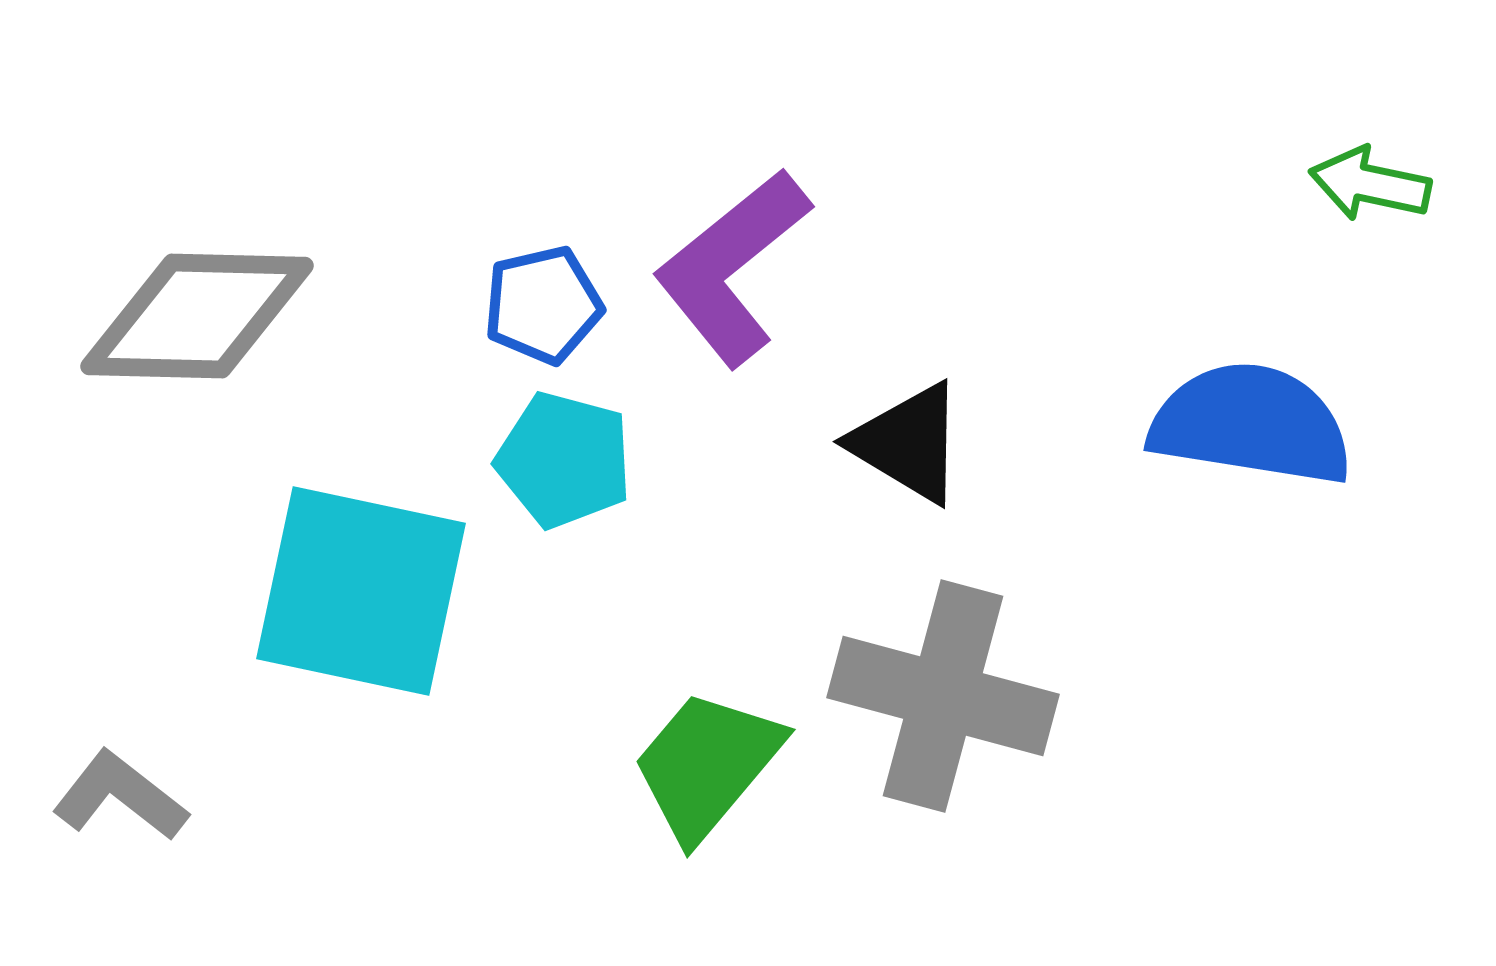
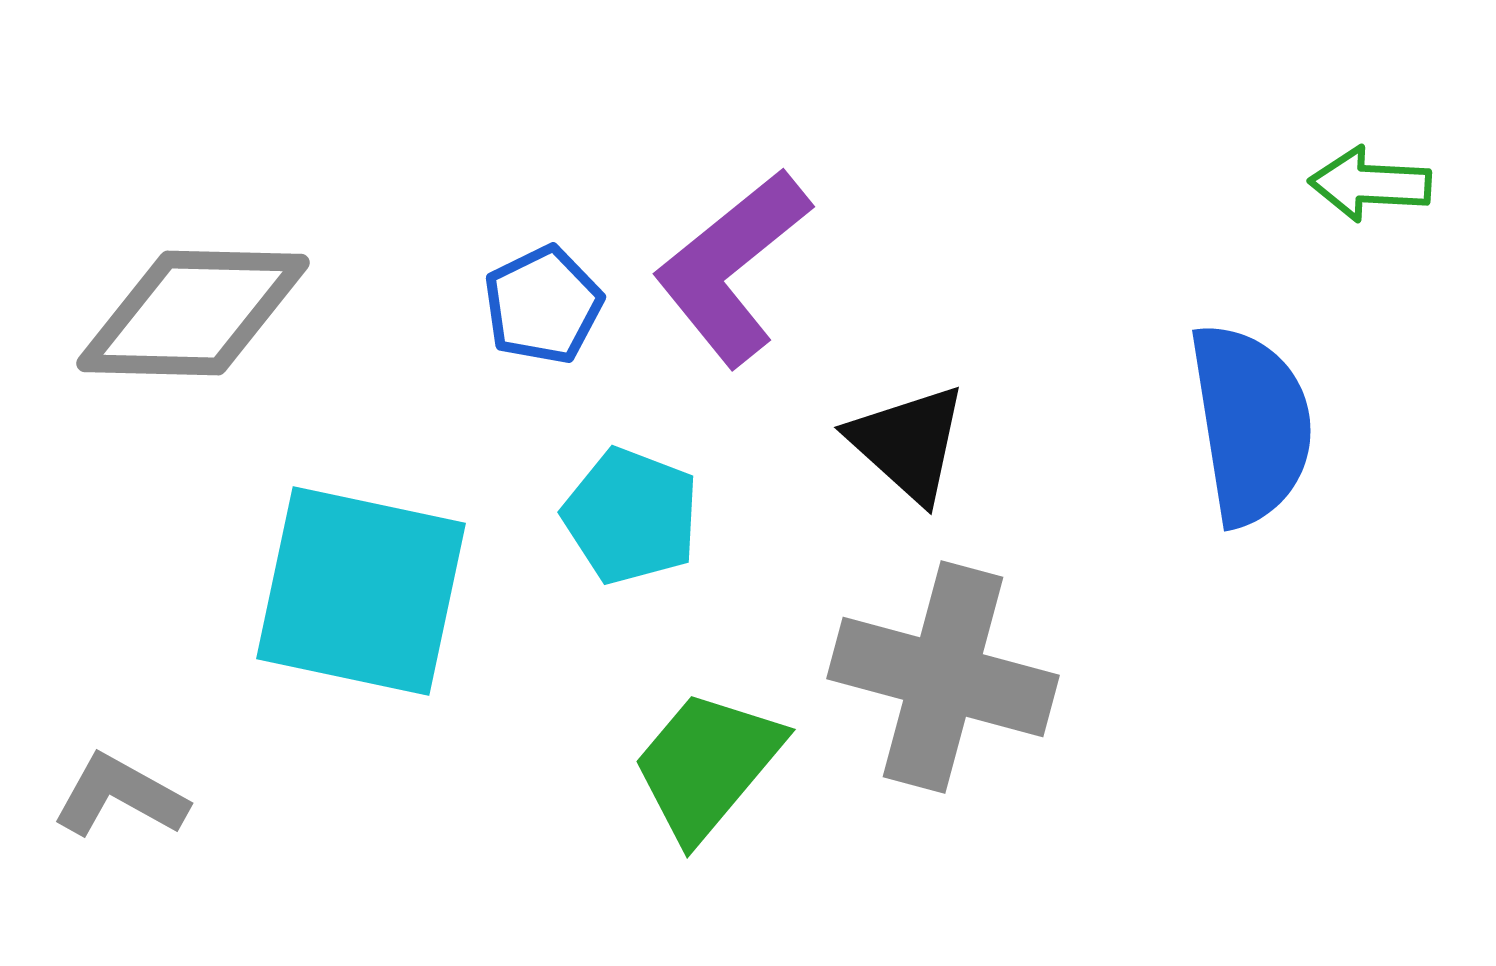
green arrow: rotated 9 degrees counterclockwise
blue pentagon: rotated 13 degrees counterclockwise
gray diamond: moved 4 px left, 3 px up
blue semicircle: rotated 72 degrees clockwise
black triangle: rotated 11 degrees clockwise
cyan pentagon: moved 67 px right, 56 px down; rotated 6 degrees clockwise
gray cross: moved 19 px up
gray L-shape: rotated 9 degrees counterclockwise
